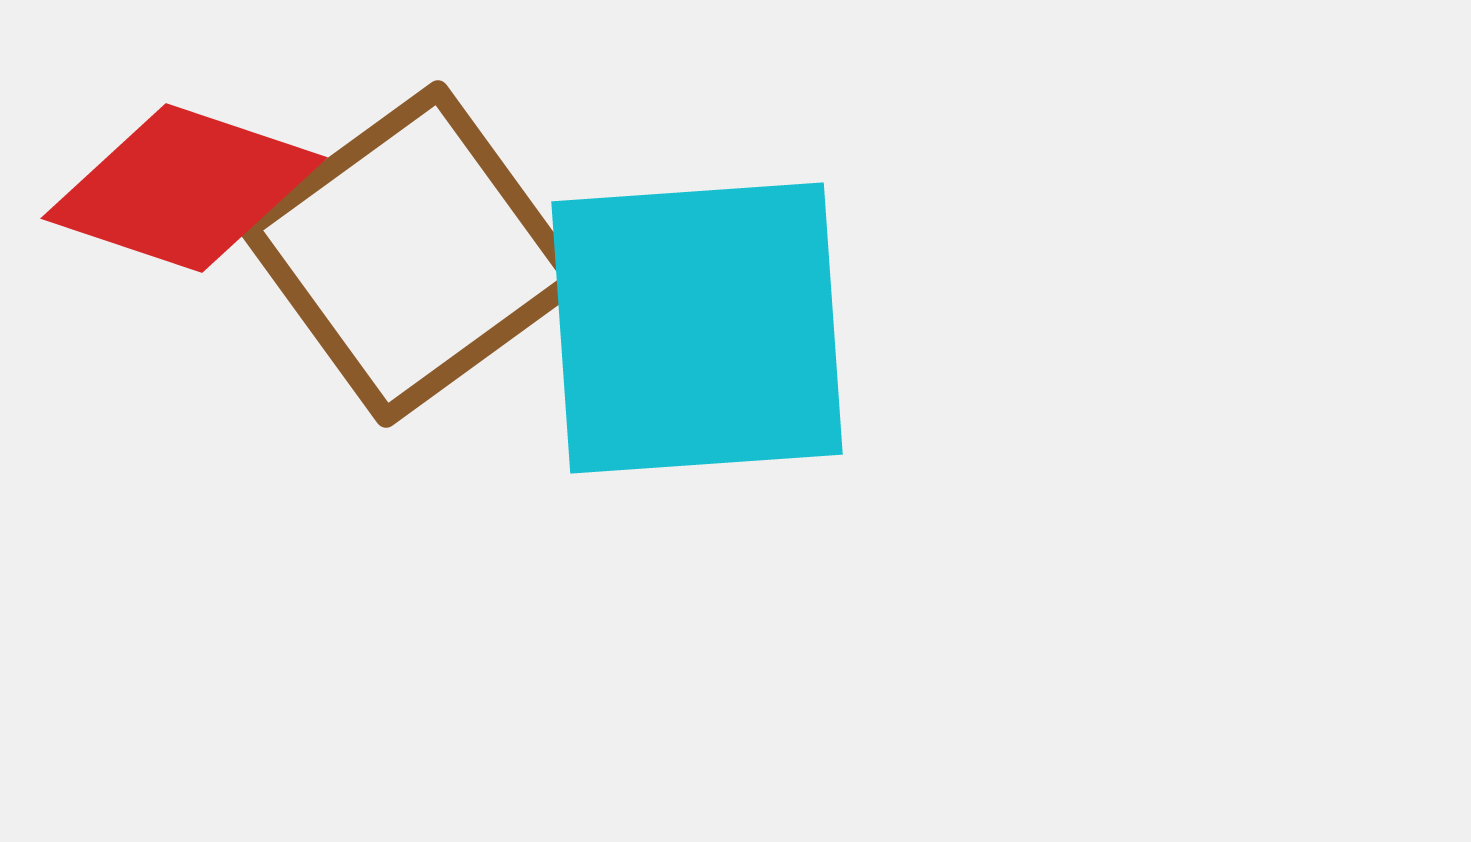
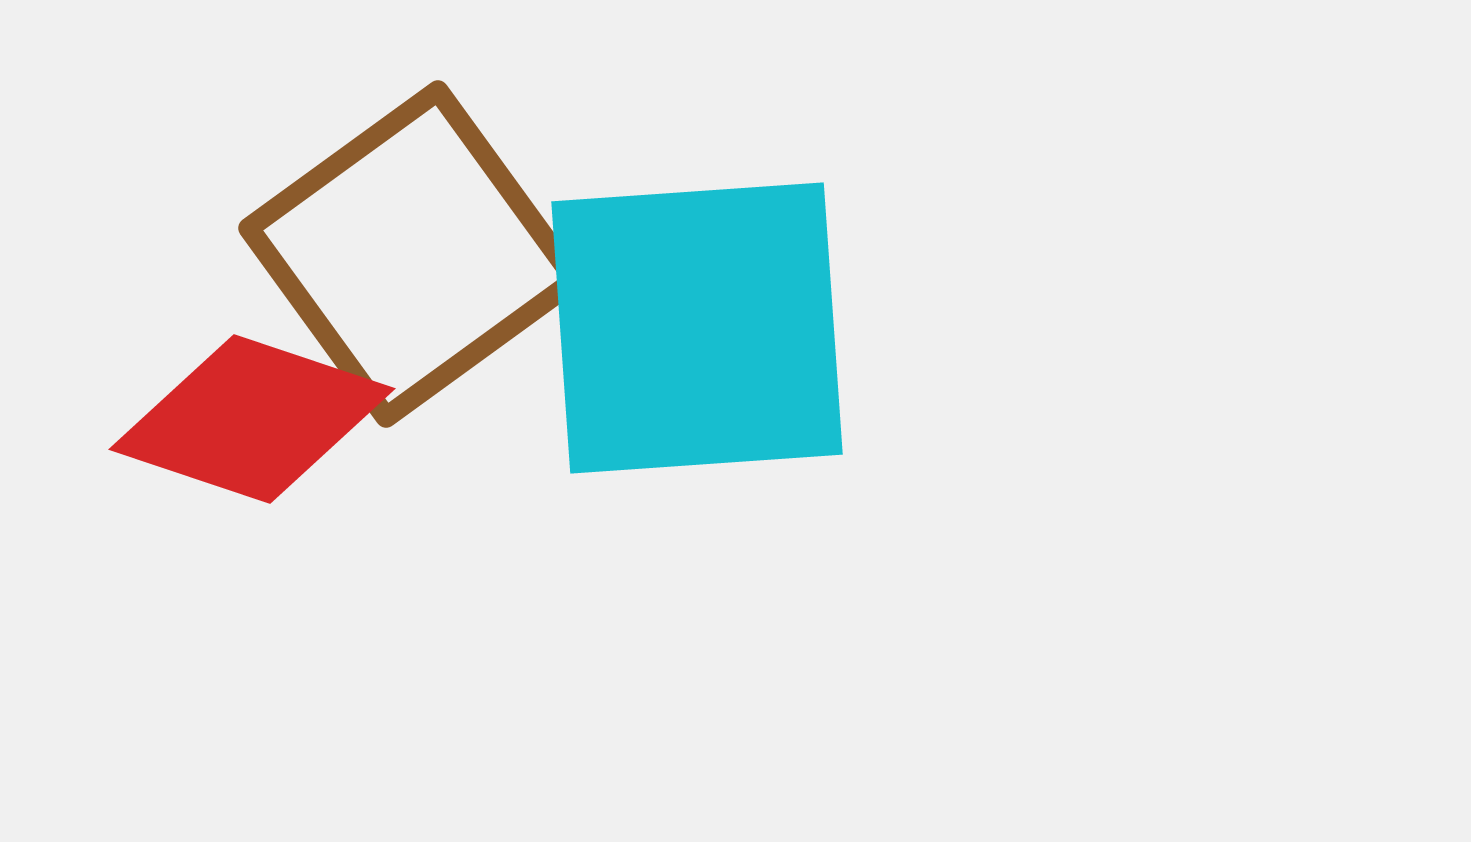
red diamond: moved 68 px right, 231 px down
